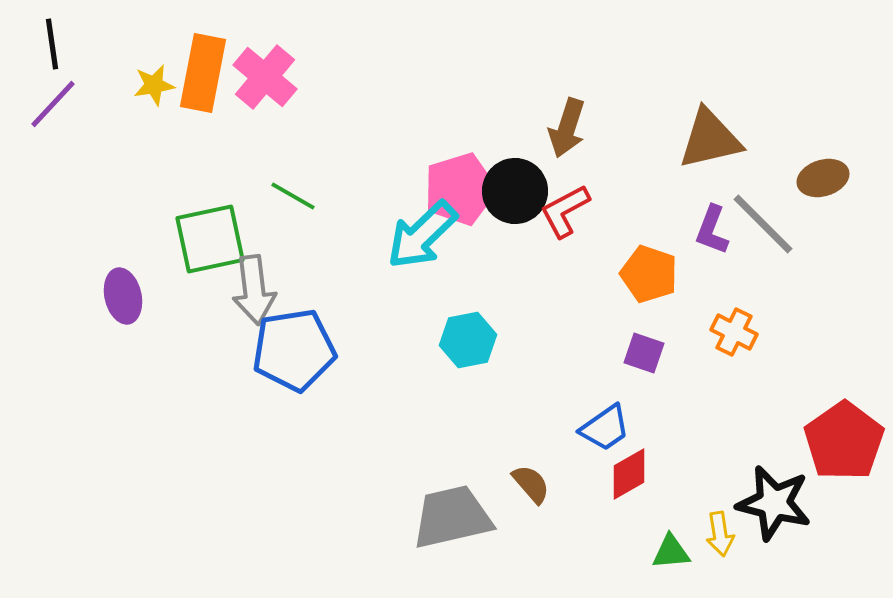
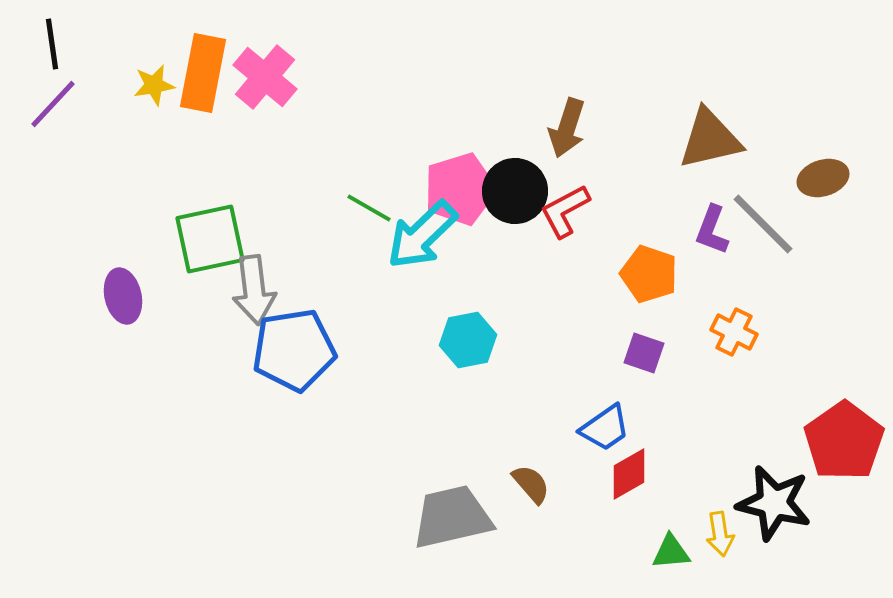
green line: moved 76 px right, 12 px down
